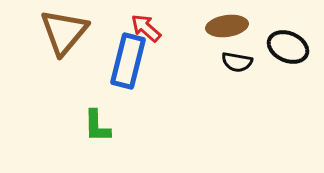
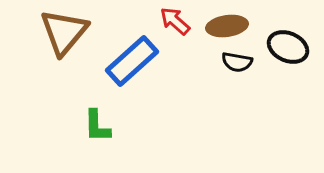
red arrow: moved 29 px right, 7 px up
blue rectangle: moved 4 px right; rotated 34 degrees clockwise
